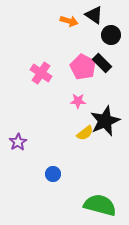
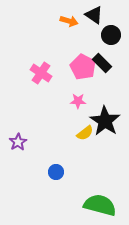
black star: rotated 16 degrees counterclockwise
blue circle: moved 3 px right, 2 px up
